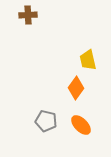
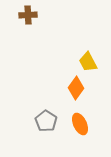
yellow trapezoid: moved 2 px down; rotated 15 degrees counterclockwise
gray pentagon: rotated 20 degrees clockwise
orange ellipse: moved 1 px left, 1 px up; rotated 20 degrees clockwise
